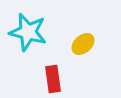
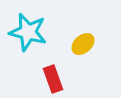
red rectangle: rotated 12 degrees counterclockwise
